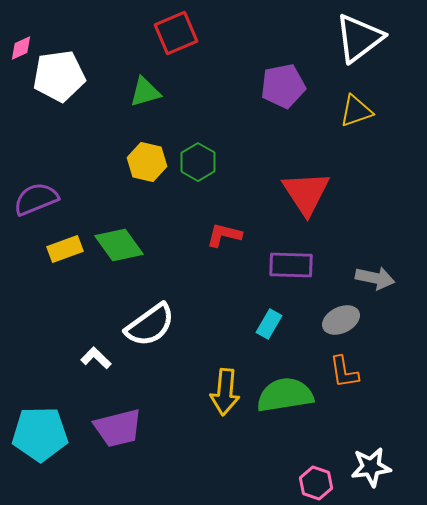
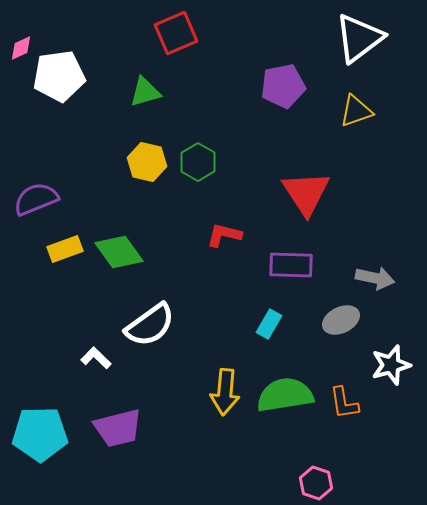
green diamond: moved 7 px down
orange L-shape: moved 31 px down
white star: moved 20 px right, 102 px up; rotated 9 degrees counterclockwise
